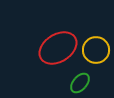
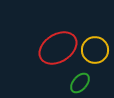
yellow circle: moved 1 px left
